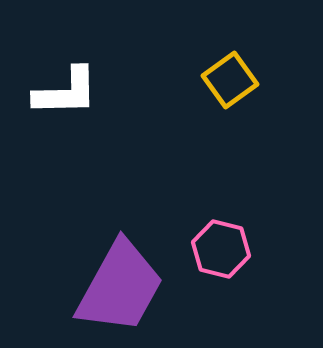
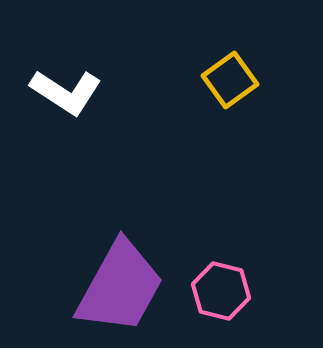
white L-shape: rotated 34 degrees clockwise
pink hexagon: moved 42 px down
